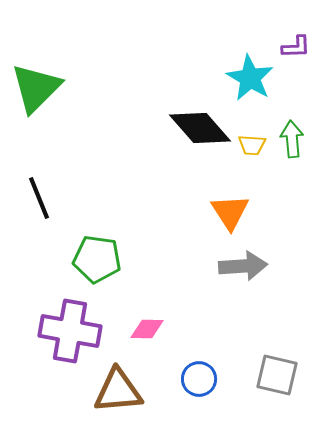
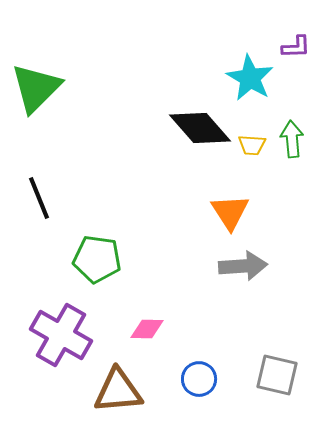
purple cross: moved 9 px left, 4 px down; rotated 20 degrees clockwise
